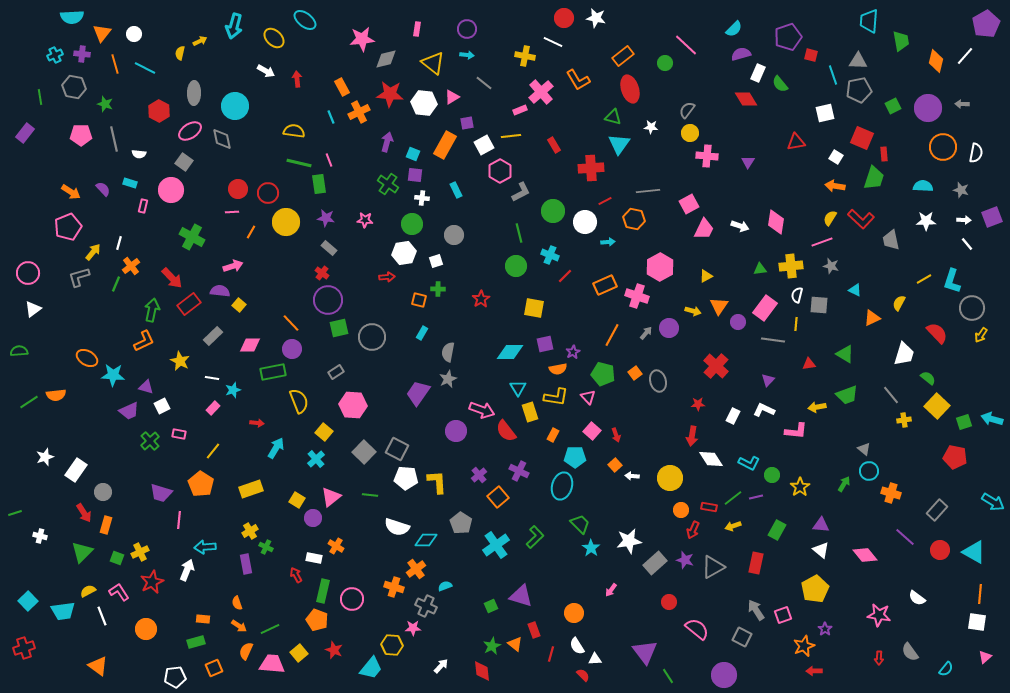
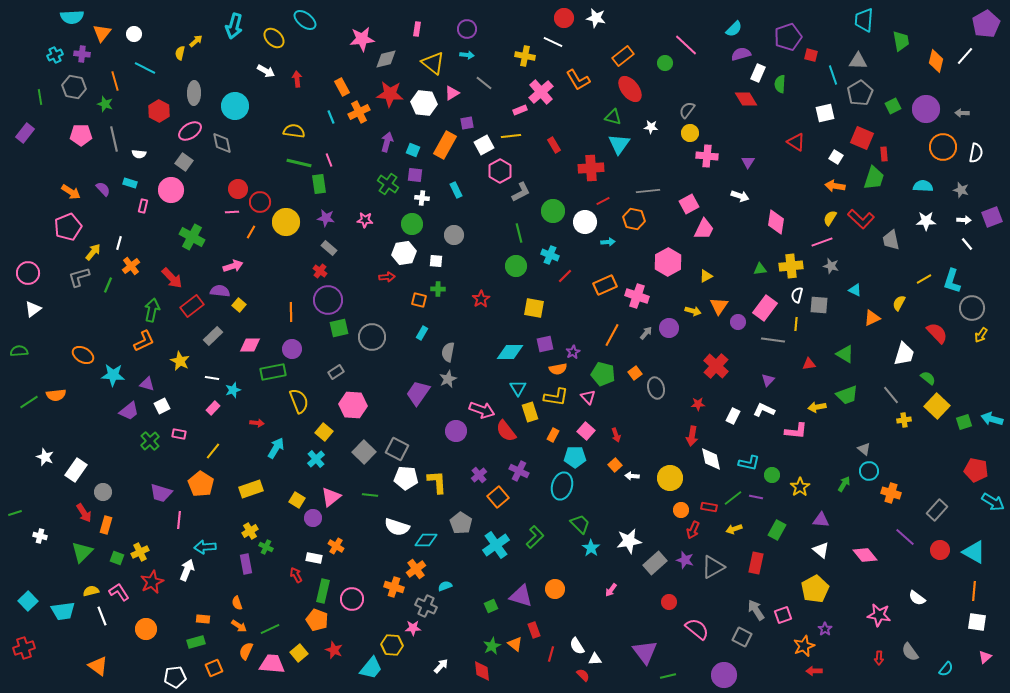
cyan trapezoid at (869, 21): moved 5 px left, 1 px up
yellow arrow at (200, 41): moved 4 px left; rotated 16 degrees counterclockwise
orange line at (115, 64): moved 17 px down
green semicircle at (780, 84): rotated 42 degrees clockwise
red ellipse at (630, 89): rotated 20 degrees counterclockwise
gray pentagon at (859, 90): moved 1 px right, 3 px down; rotated 20 degrees counterclockwise
pink triangle at (452, 97): moved 4 px up
gray arrow at (962, 104): moved 9 px down
purple circle at (928, 108): moved 2 px left, 1 px down
gray diamond at (222, 139): moved 4 px down
red triangle at (796, 142): rotated 42 degrees clockwise
cyan square at (413, 154): moved 4 px up
red circle at (268, 193): moved 8 px left, 9 px down
red line at (605, 201): moved 2 px left
white arrow at (740, 226): moved 30 px up
white square at (436, 261): rotated 24 degrees clockwise
pink hexagon at (660, 267): moved 8 px right, 5 px up
red cross at (322, 273): moved 2 px left, 2 px up
green line at (116, 284): moved 8 px left, 1 px down
red rectangle at (189, 304): moved 3 px right, 2 px down
orange line at (291, 323): moved 11 px up; rotated 42 degrees clockwise
orange ellipse at (87, 358): moved 4 px left, 3 px up
gray ellipse at (658, 381): moved 2 px left, 7 px down
purple triangle at (146, 387): moved 1 px right, 3 px up
purple trapezoid at (129, 411): rotated 15 degrees counterclockwise
pink square at (592, 431): moved 6 px left
white star at (45, 457): rotated 30 degrees counterclockwise
red pentagon at (955, 457): moved 21 px right, 13 px down
white diamond at (711, 459): rotated 20 degrees clockwise
cyan L-shape at (749, 463): rotated 15 degrees counterclockwise
purple line at (756, 497): rotated 24 degrees clockwise
purple triangle at (821, 525): moved 5 px up
yellow arrow at (733, 526): moved 1 px right, 3 px down
yellow semicircle at (88, 591): moved 3 px right; rotated 14 degrees clockwise
orange line at (980, 594): moved 6 px left, 3 px up
orange circle at (574, 613): moved 19 px left, 24 px up
green line at (668, 676): rotated 70 degrees counterclockwise
